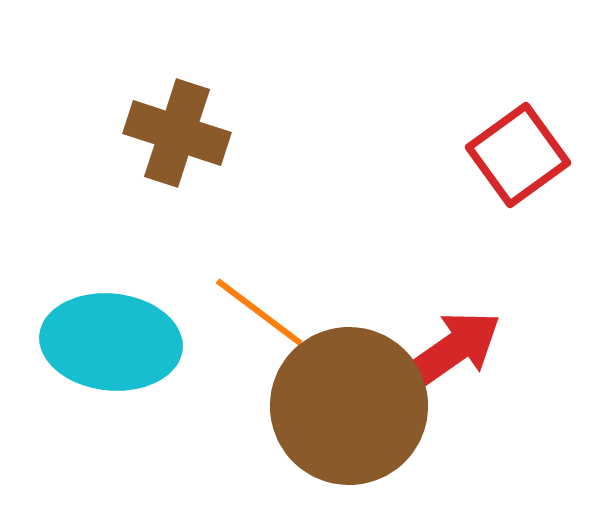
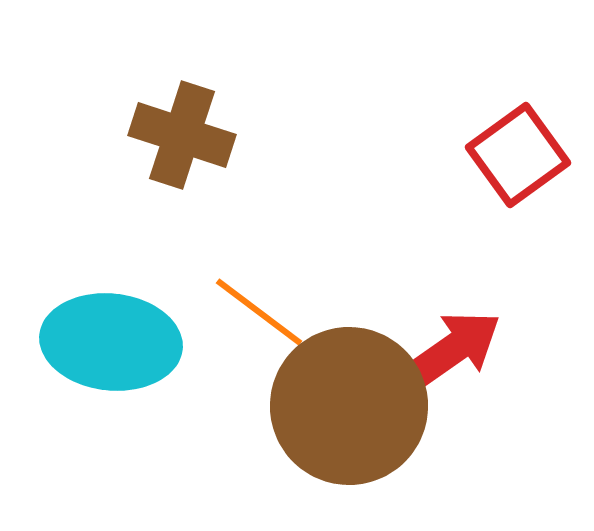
brown cross: moved 5 px right, 2 px down
